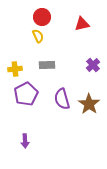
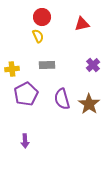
yellow cross: moved 3 px left
